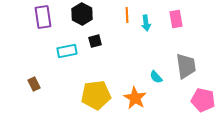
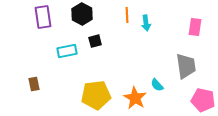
pink rectangle: moved 19 px right, 8 px down; rotated 18 degrees clockwise
cyan semicircle: moved 1 px right, 8 px down
brown rectangle: rotated 16 degrees clockwise
